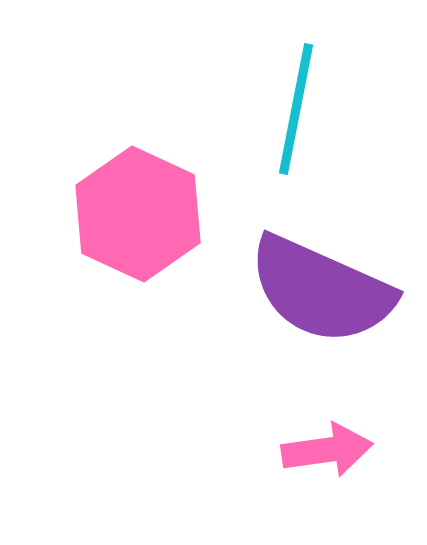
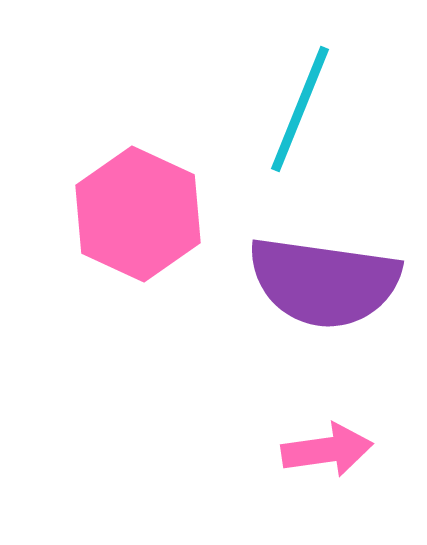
cyan line: moved 4 px right; rotated 11 degrees clockwise
purple semicircle: moved 3 px right, 8 px up; rotated 16 degrees counterclockwise
